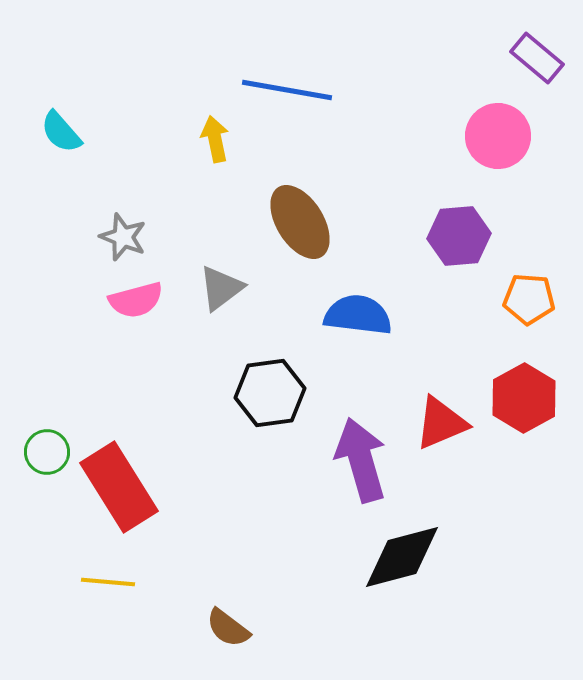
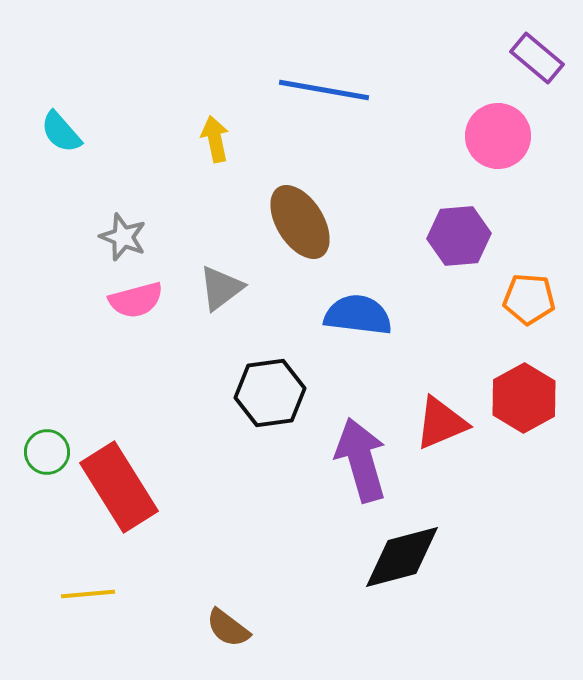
blue line: moved 37 px right
yellow line: moved 20 px left, 12 px down; rotated 10 degrees counterclockwise
